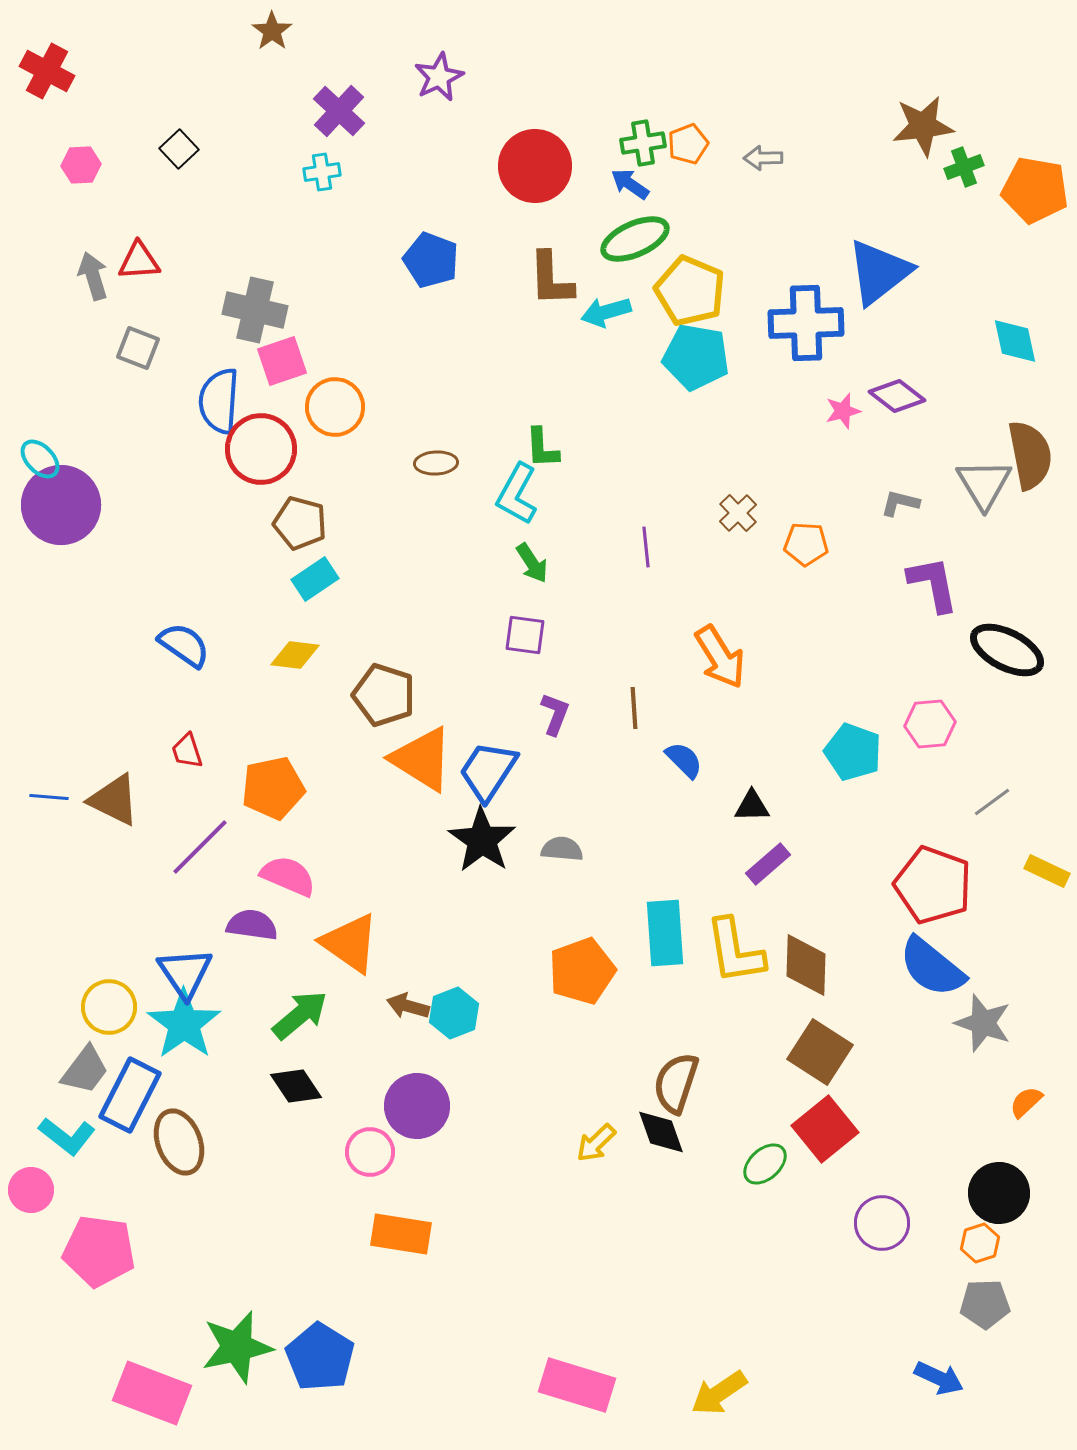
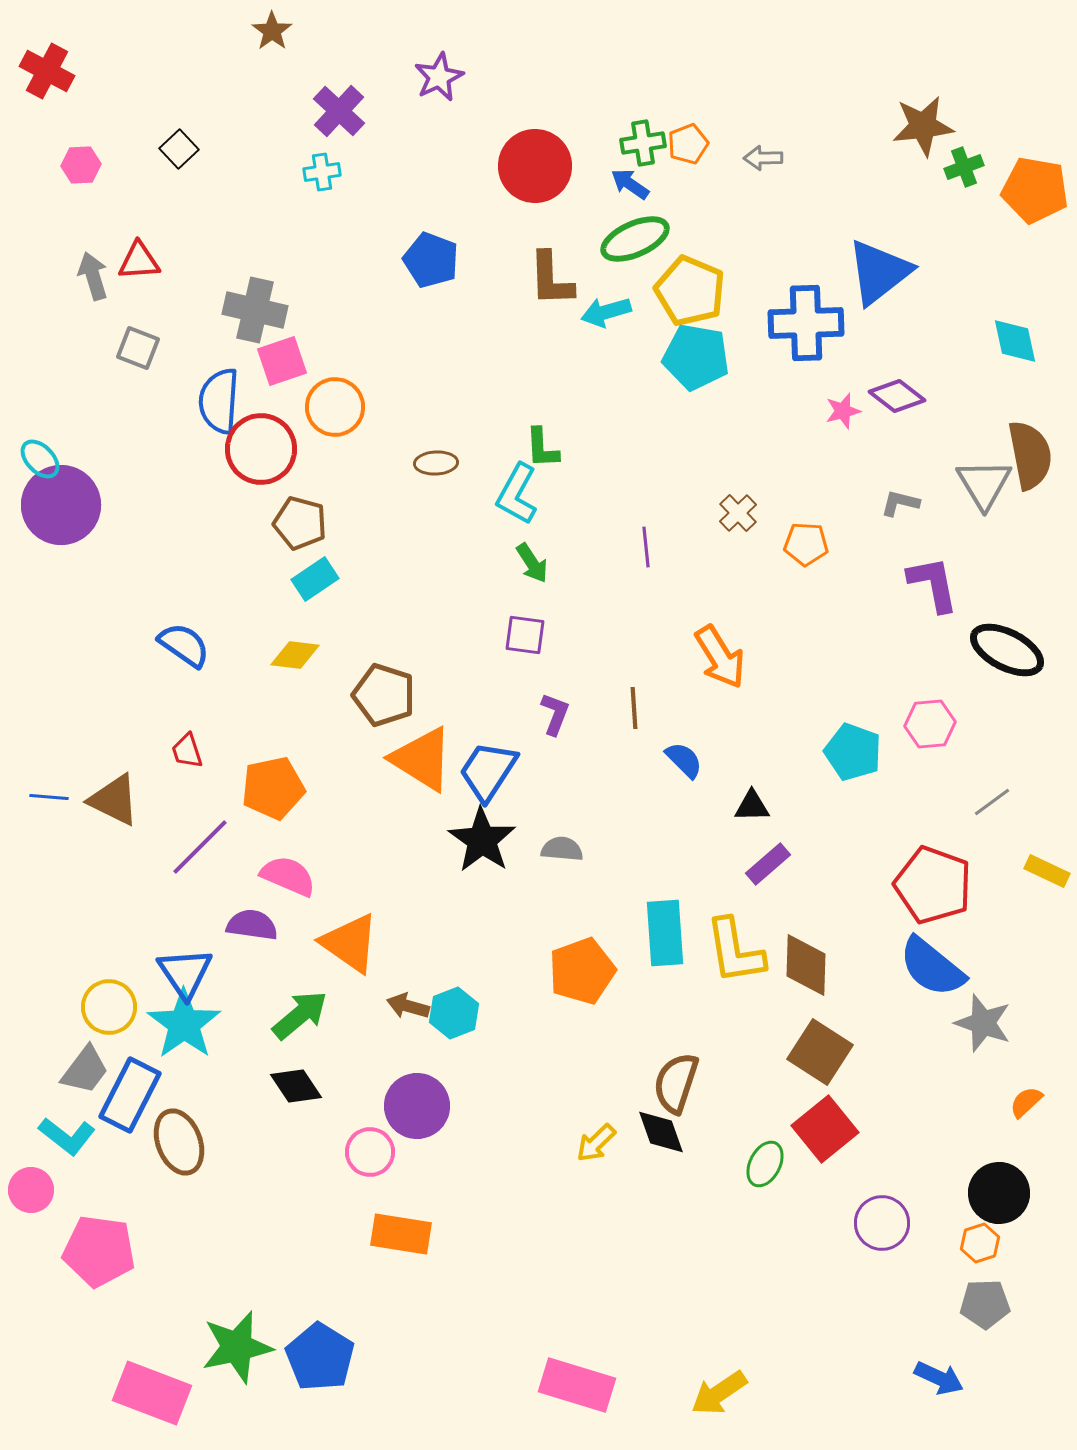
green ellipse at (765, 1164): rotated 21 degrees counterclockwise
